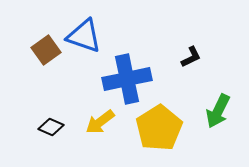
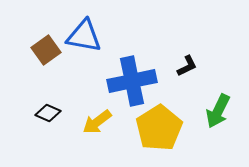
blue triangle: rotated 9 degrees counterclockwise
black L-shape: moved 4 px left, 9 px down
blue cross: moved 5 px right, 2 px down
yellow arrow: moved 3 px left
black diamond: moved 3 px left, 14 px up
